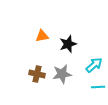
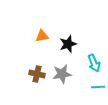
cyan arrow: moved 2 px up; rotated 108 degrees clockwise
